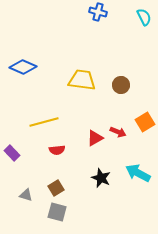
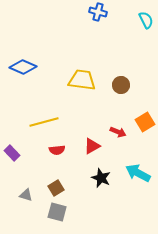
cyan semicircle: moved 2 px right, 3 px down
red triangle: moved 3 px left, 8 px down
